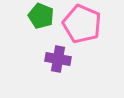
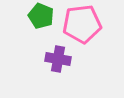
pink pentagon: rotated 30 degrees counterclockwise
